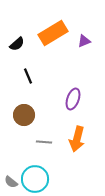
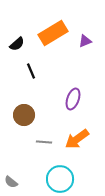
purple triangle: moved 1 px right
black line: moved 3 px right, 5 px up
orange arrow: rotated 40 degrees clockwise
cyan circle: moved 25 px right
